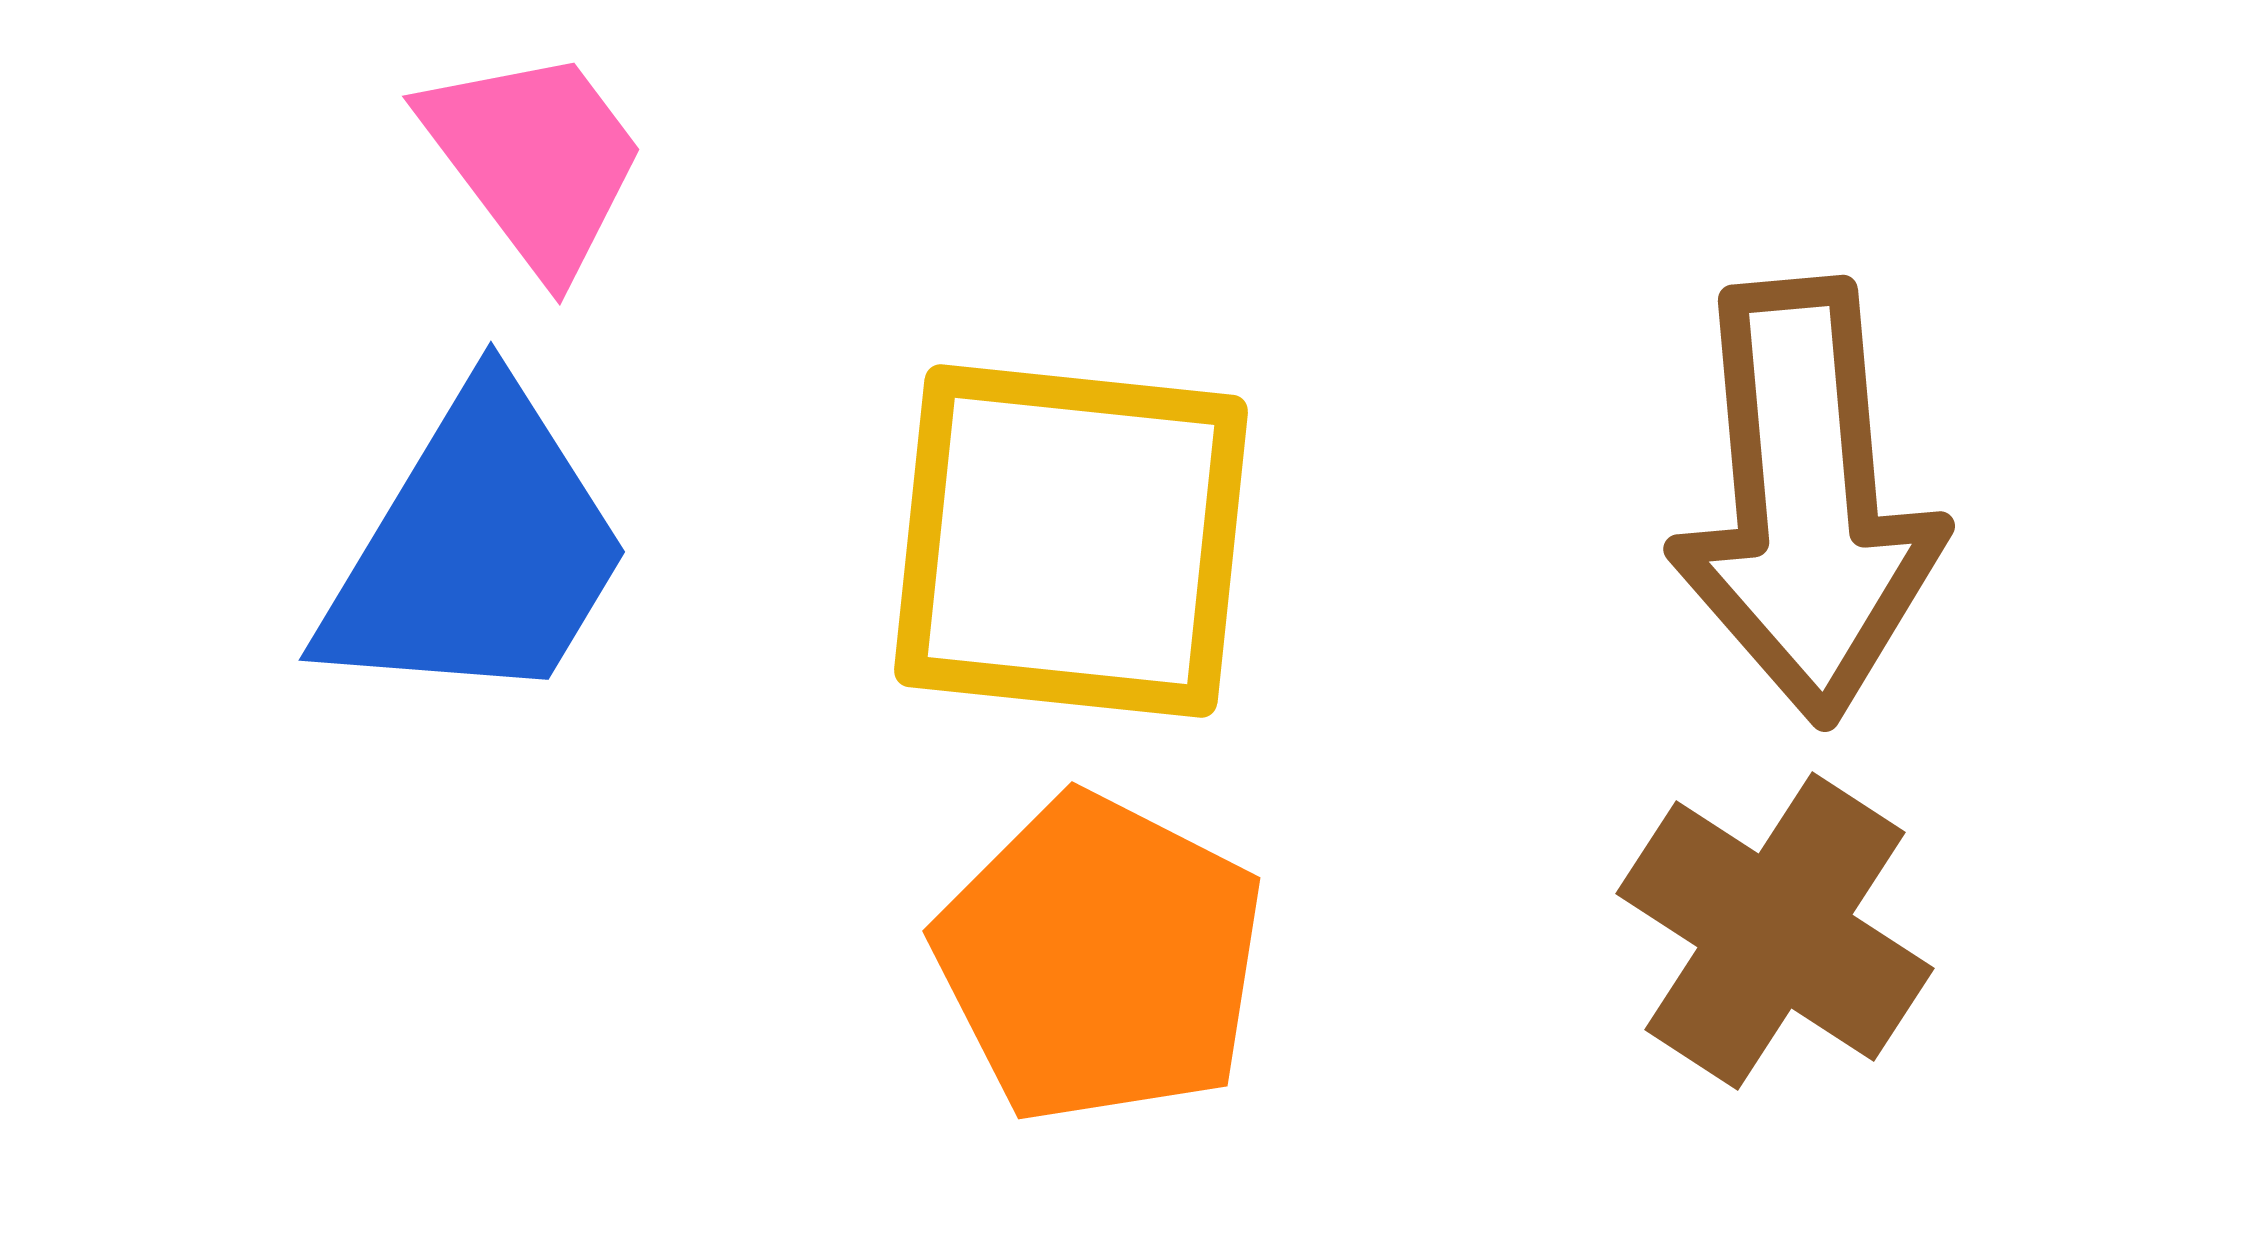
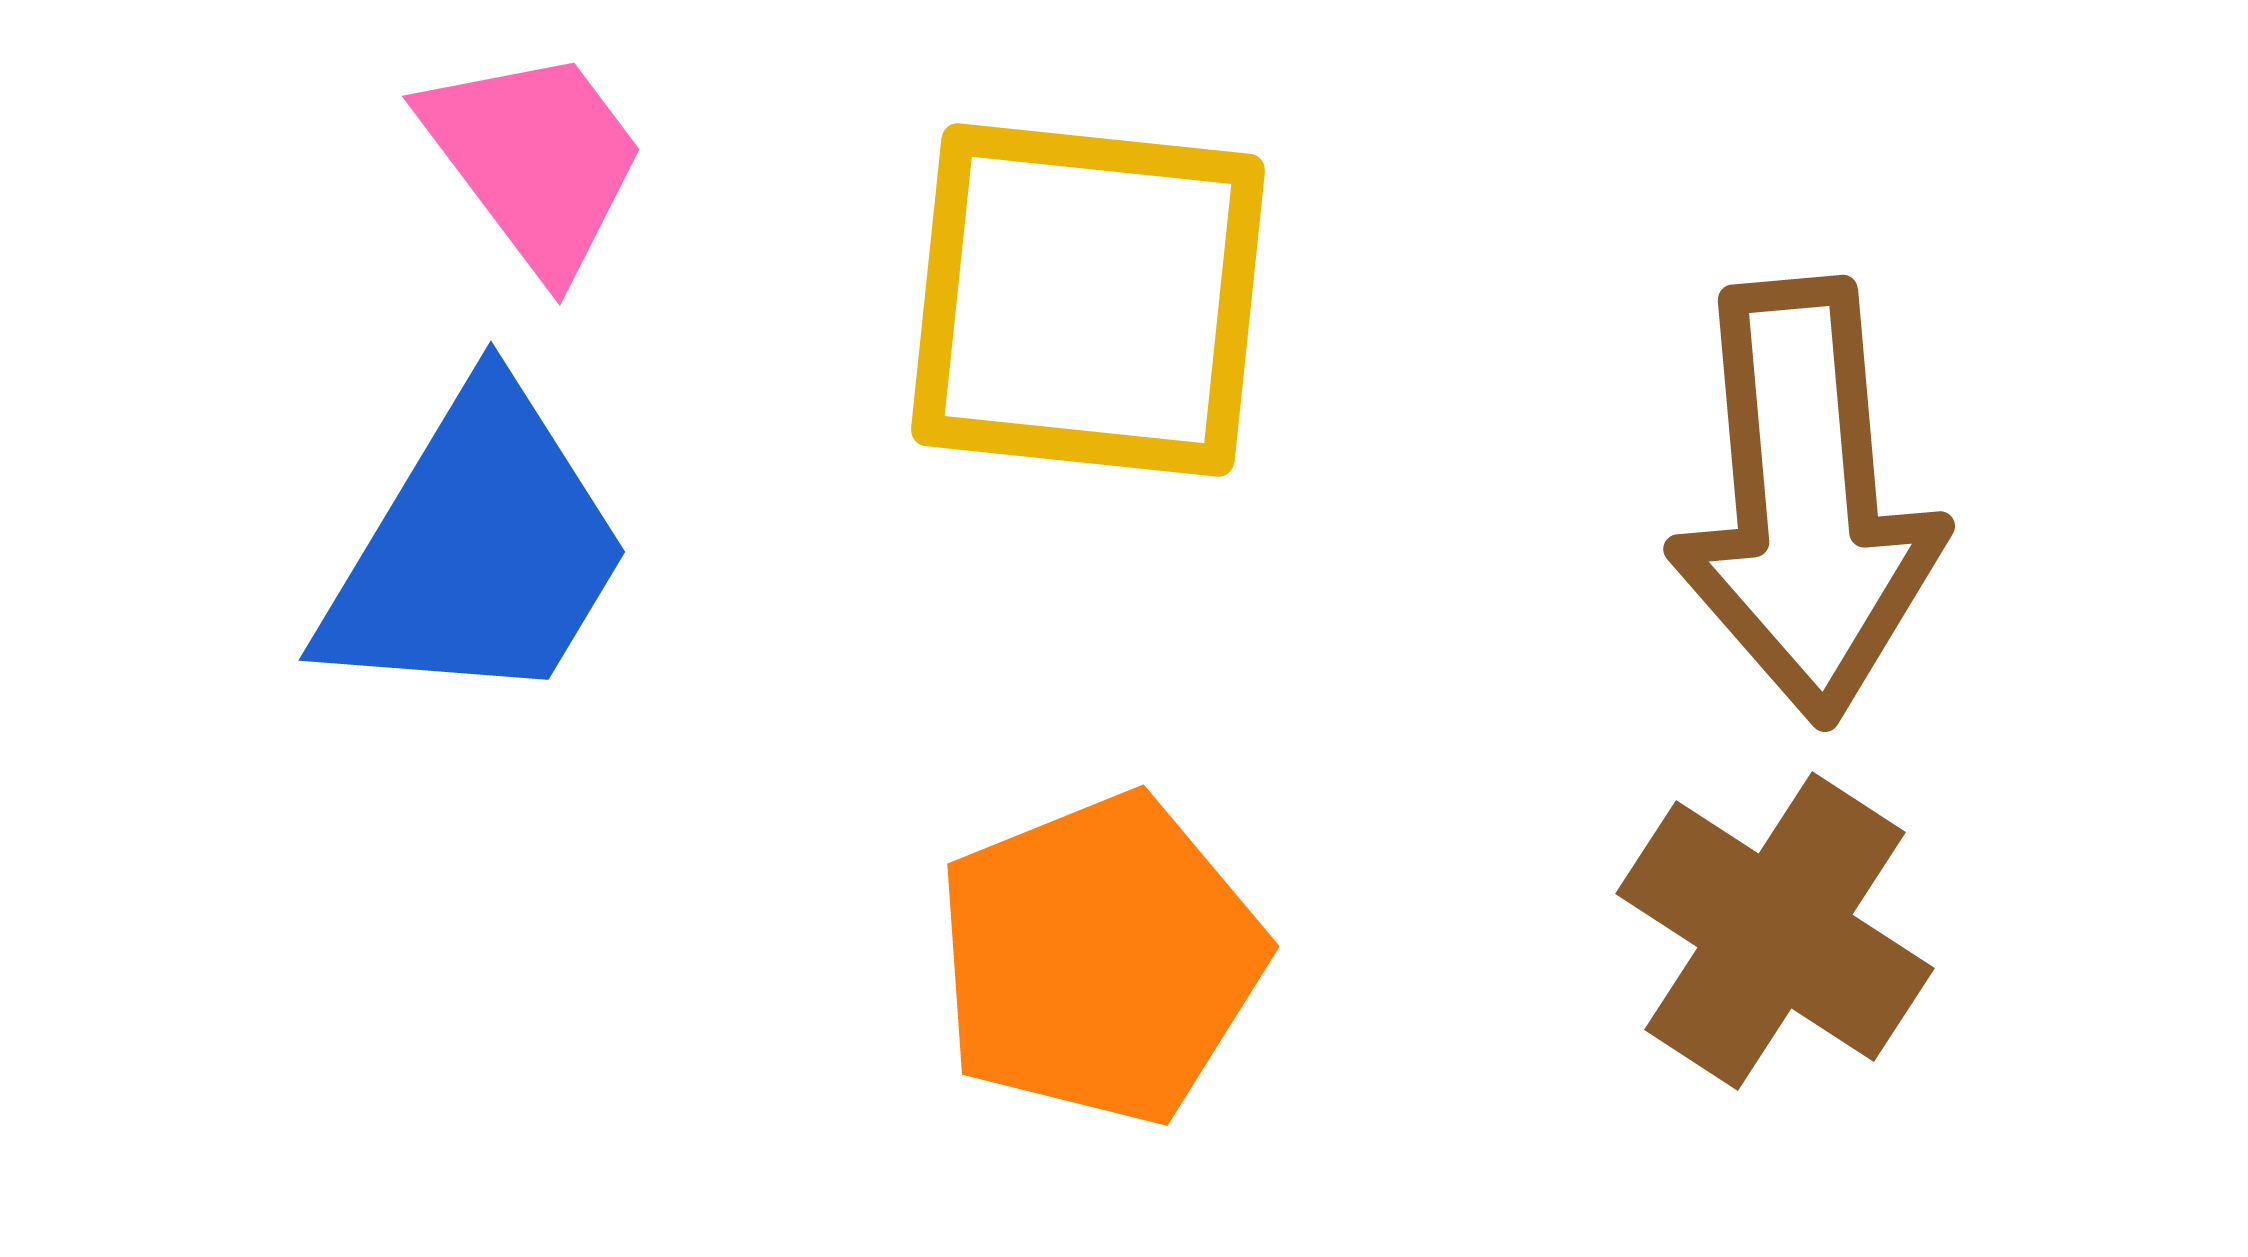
yellow square: moved 17 px right, 241 px up
orange pentagon: rotated 23 degrees clockwise
